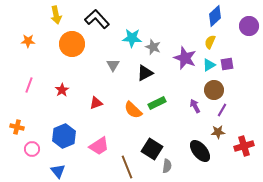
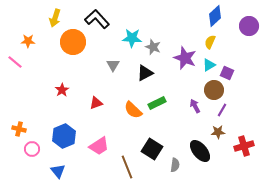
yellow arrow: moved 1 px left, 3 px down; rotated 30 degrees clockwise
orange circle: moved 1 px right, 2 px up
purple square: moved 9 px down; rotated 32 degrees clockwise
pink line: moved 14 px left, 23 px up; rotated 70 degrees counterclockwise
orange cross: moved 2 px right, 2 px down
gray semicircle: moved 8 px right, 1 px up
